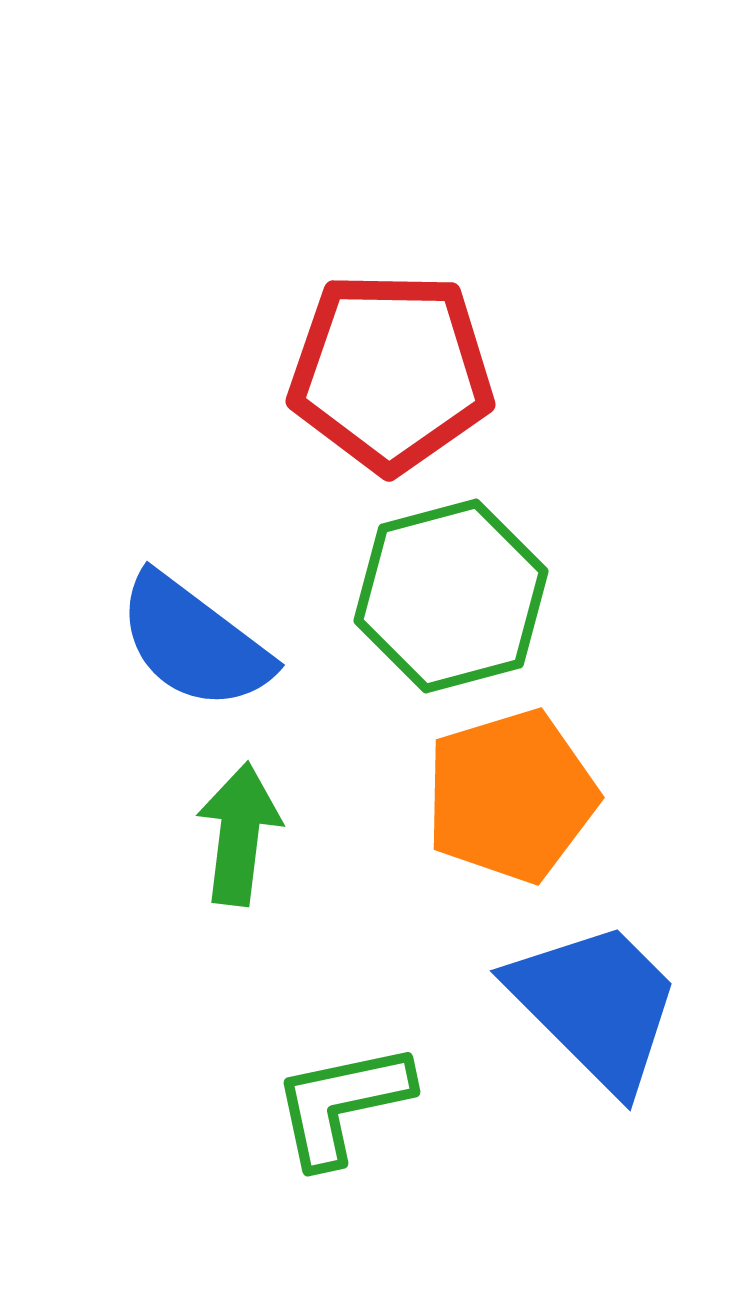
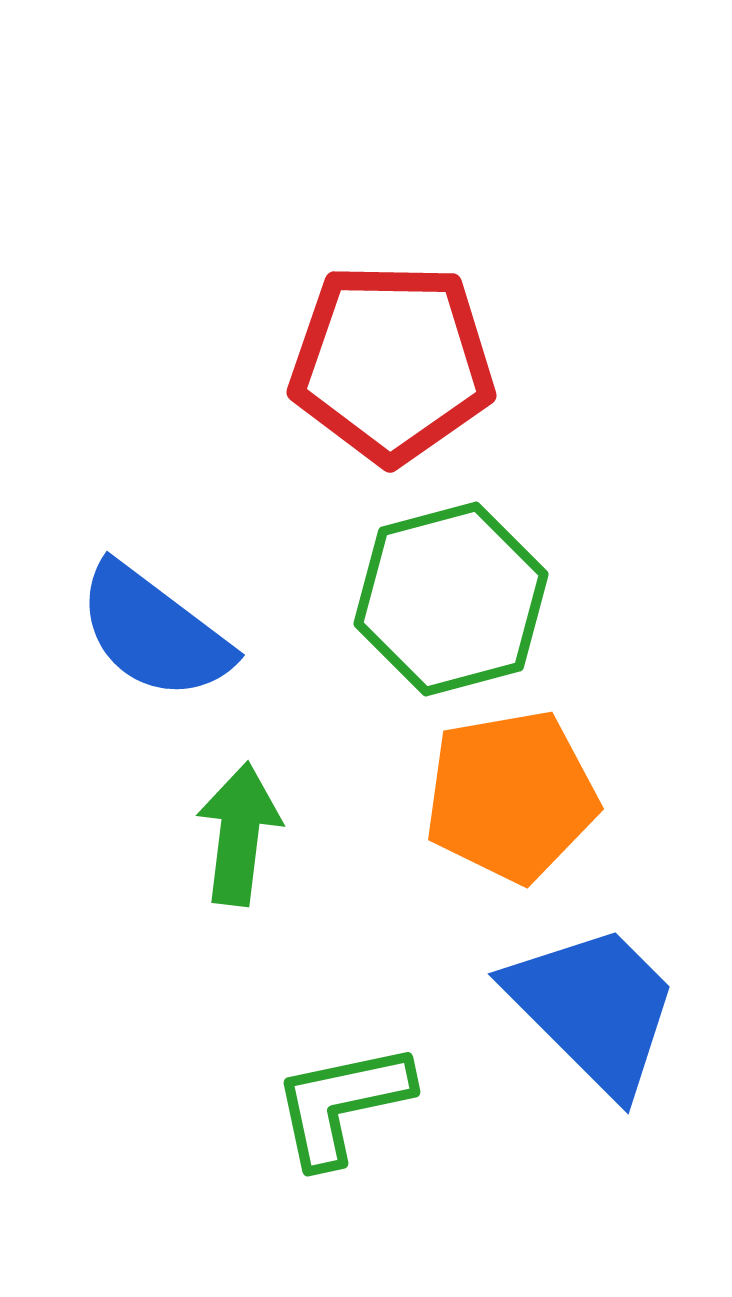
red pentagon: moved 1 px right, 9 px up
green hexagon: moved 3 px down
blue semicircle: moved 40 px left, 10 px up
orange pentagon: rotated 7 degrees clockwise
blue trapezoid: moved 2 px left, 3 px down
